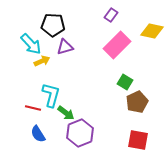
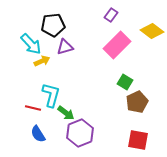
black pentagon: rotated 10 degrees counterclockwise
yellow diamond: rotated 25 degrees clockwise
